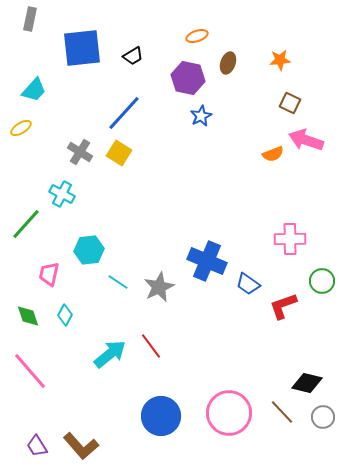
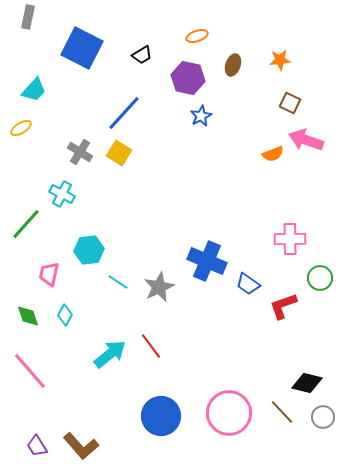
gray rectangle: moved 2 px left, 2 px up
blue square: rotated 33 degrees clockwise
black trapezoid: moved 9 px right, 1 px up
brown ellipse: moved 5 px right, 2 px down
green circle: moved 2 px left, 3 px up
